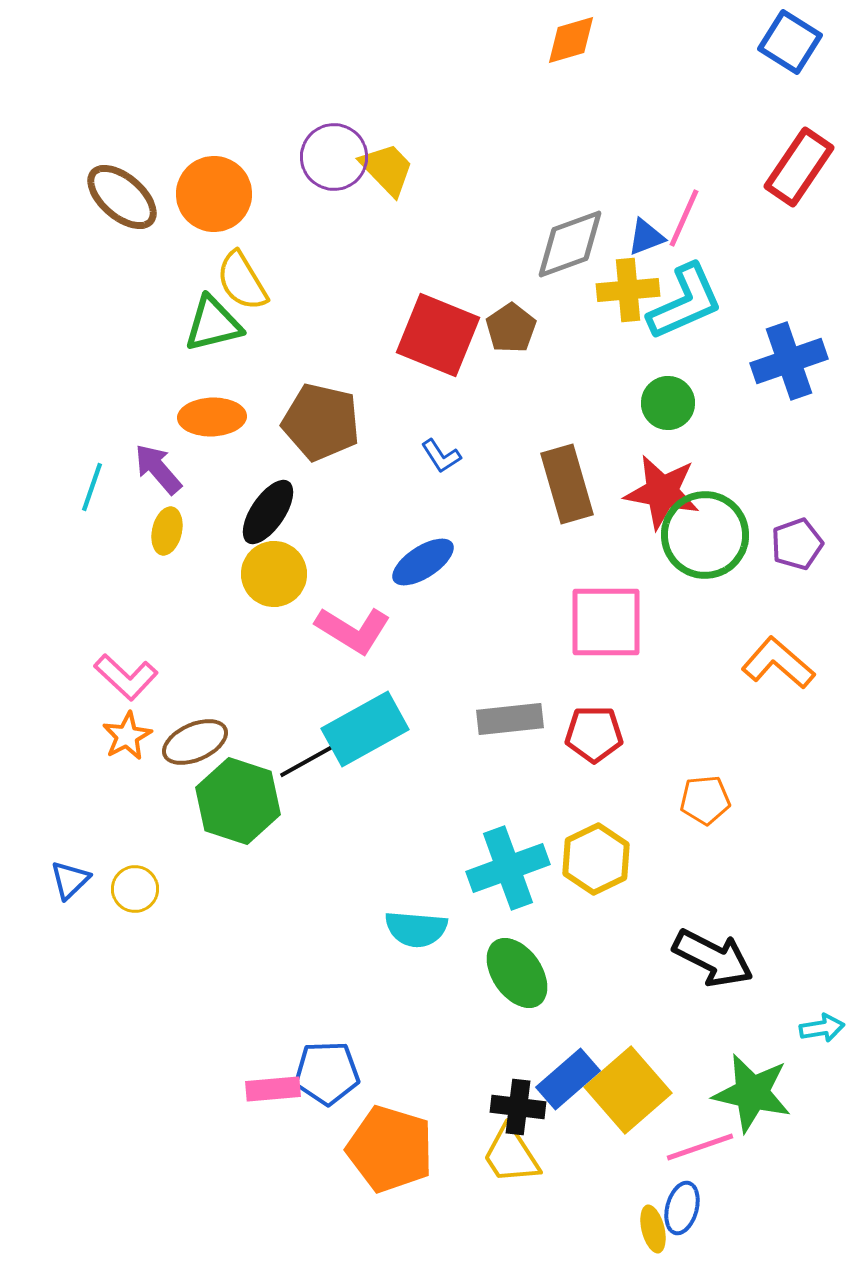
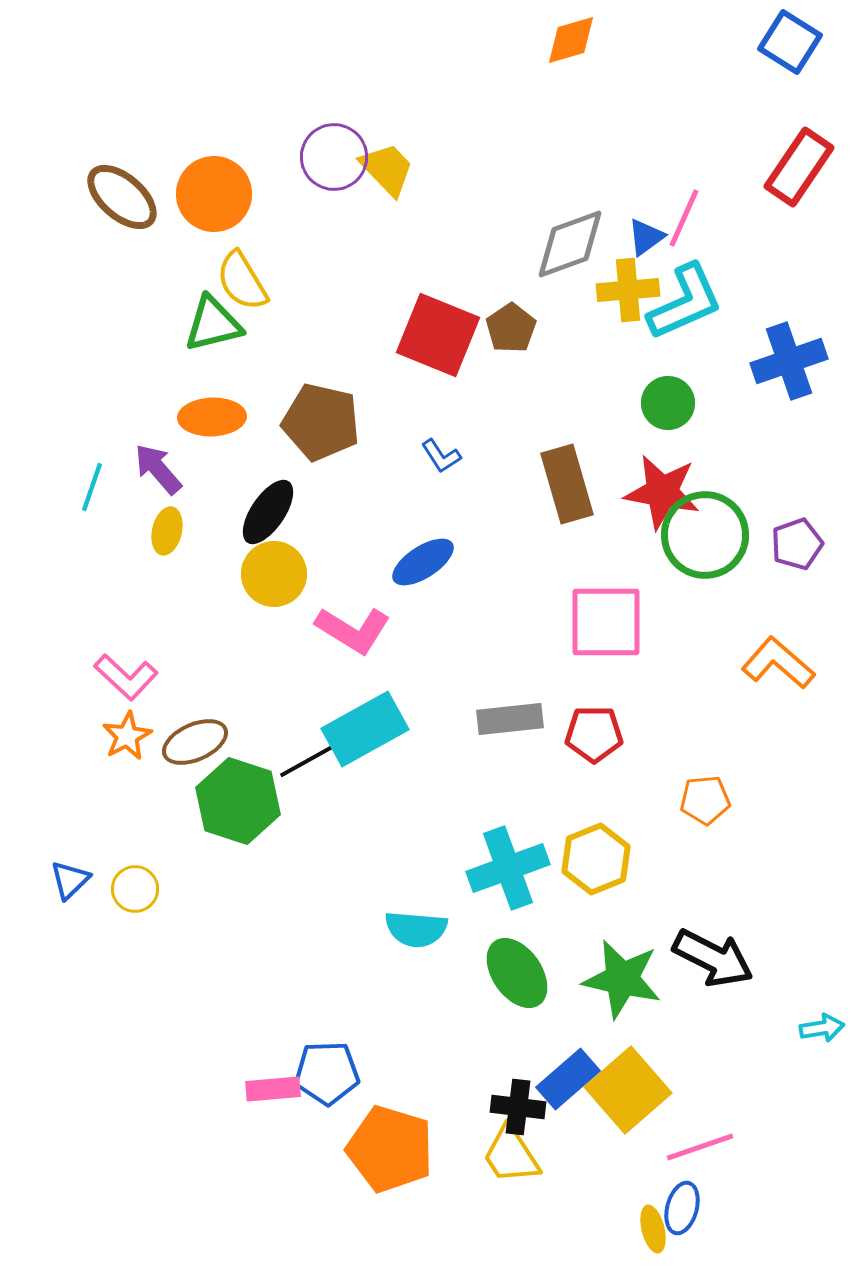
blue triangle at (646, 237): rotated 15 degrees counterclockwise
yellow hexagon at (596, 859): rotated 4 degrees clockwise
green star at (752, 1093): moved 130 px left, 114 px up
